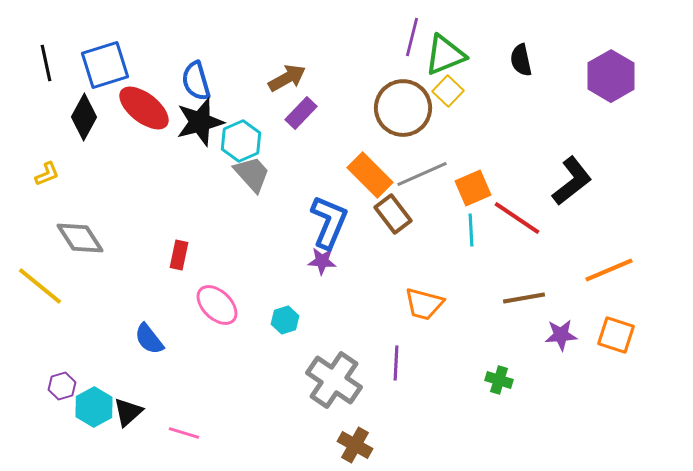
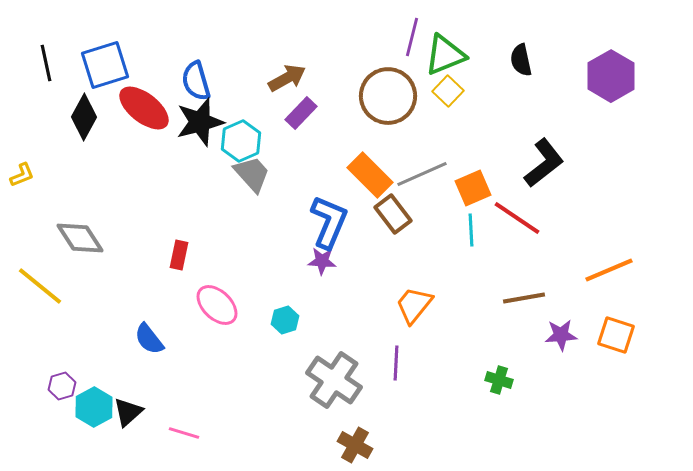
brown circle at (403, 108): moved 15 px left, 12 px up
yellow L-shape at (47, 174): moved 25 px left, 1 px down
black L-shape at (572, 181): moved 28 px left, 18 px up
orange trapezoid at (424, 304): moved 10 px left, 1 px down; rotated 114 degrees clockwise
